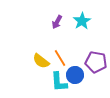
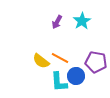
orange line: rotated 30 degrees counterclockwise
blue circle: moved 1 px right, 1 px down
